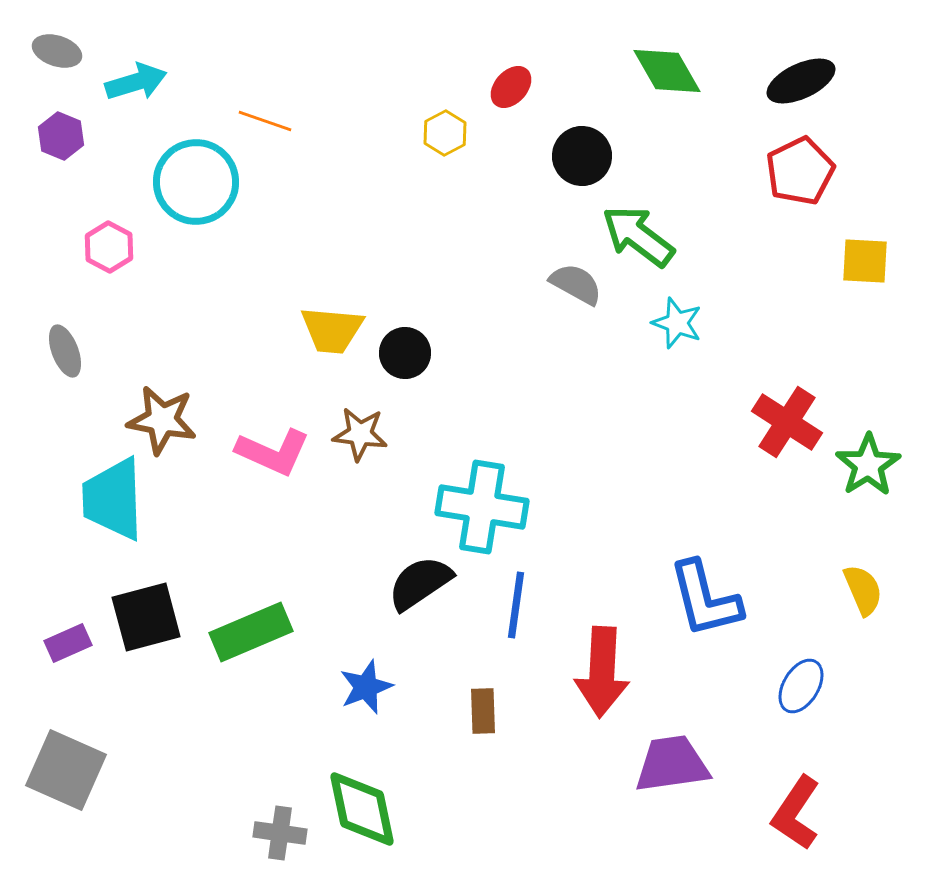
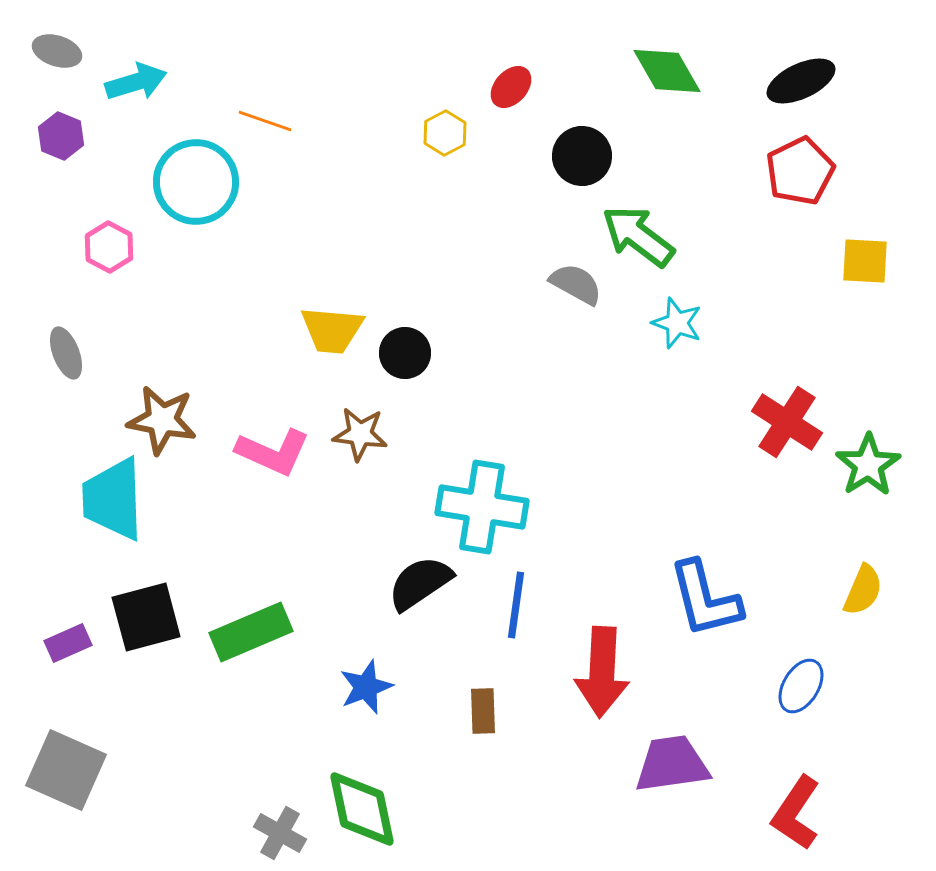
gray ellipse at (65, 351): moved 1 px right, 2 px down
yellow semicircle at (863, 590): rotated 46 degrees clockwise
gray cross at (280, 833): rotated 21 degrees clockwise
